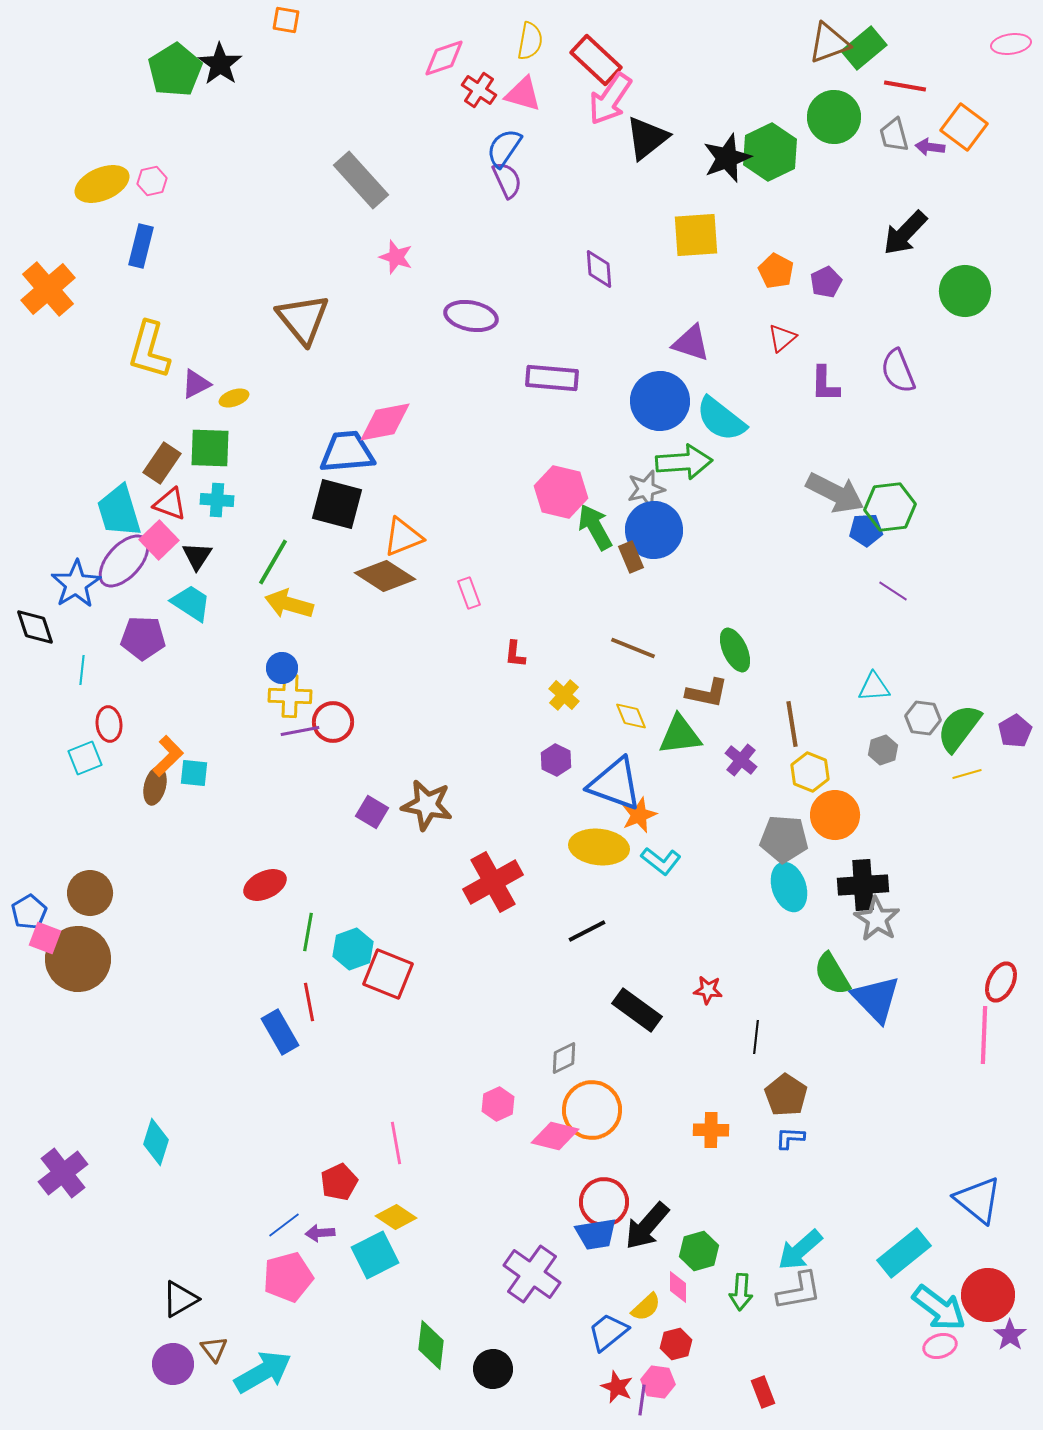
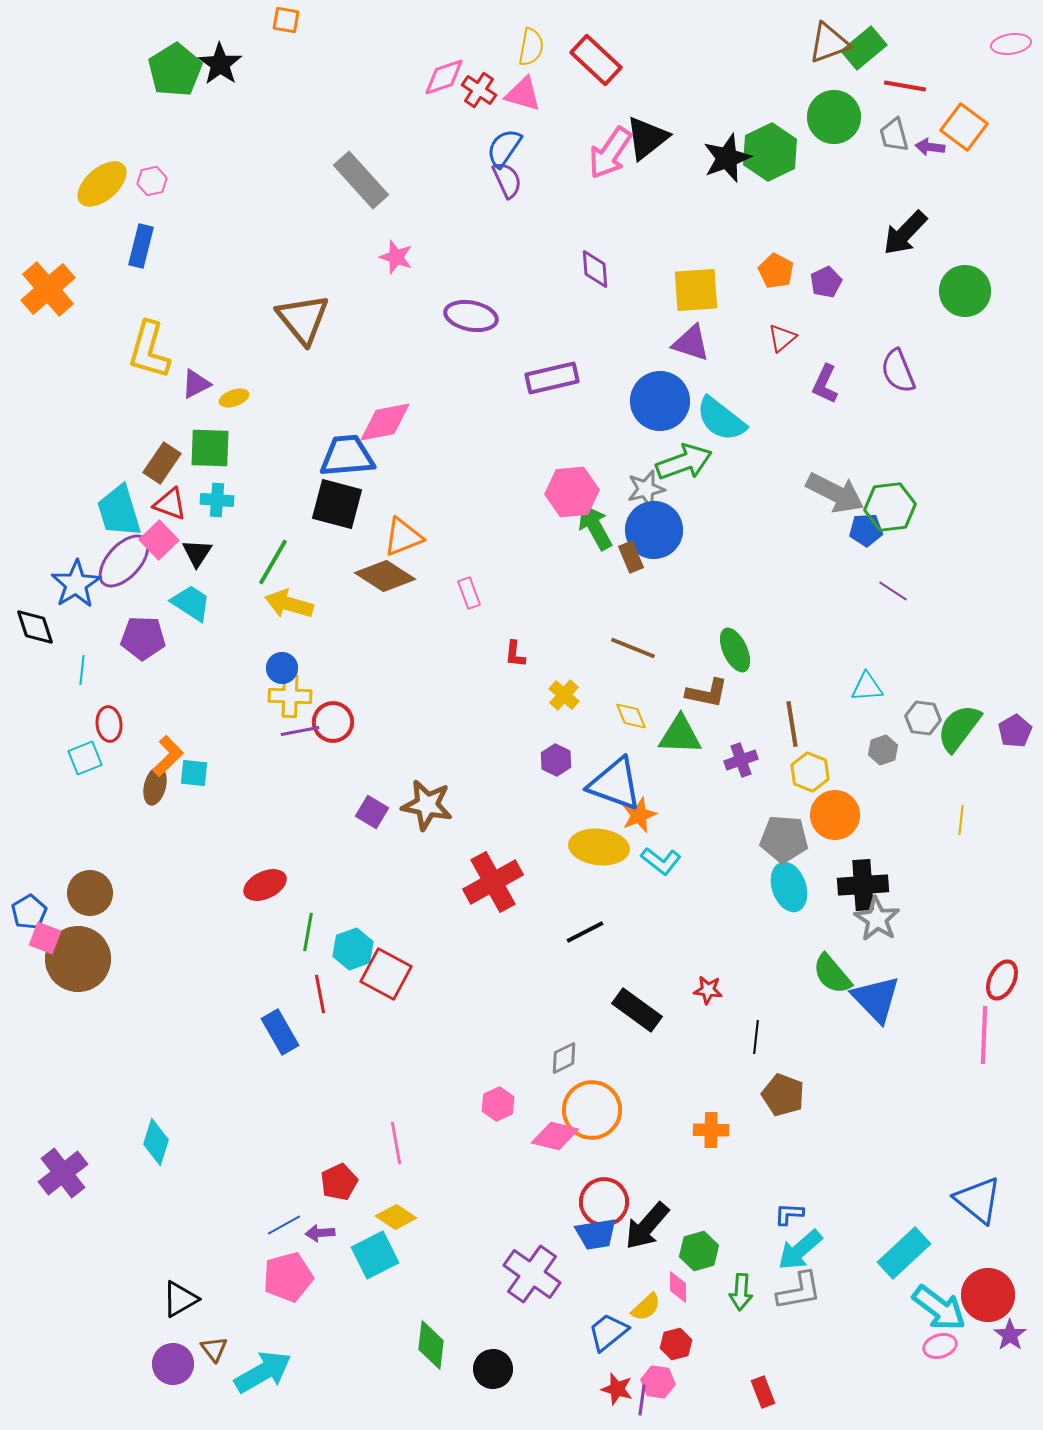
yellow semicircle at (530, 41): moved 1 px right, 6 px down
pink diamond at (444, 58): moved 19 px down
pink arrow at (610, 99): moved 54 px down
yellow ellipse at (102, 184): rotated 18 degrees counterclockwise
yellow square at (696, 235): moved 55 px down
purple diamond at (599, 269): moved 4 px left
purple rectangle at (552, 378): rotated 18 degrees counterclockwise
purple L-shape at (825, 384): rotated 24 degrees clockwise
blue trapezoid at (347, 452): moved 4 px down
green arrow at (684, 462): rotated 16 degrees counterclockwise
pink hexagon at (561, 492): moved 11 px right; rotated 18 degrees counterclockwise
black triangle at (197, 556): moved 3 px up
cyan triangle at (874, 687): moved 7 px left
green triangle at (680, 735): rotated 9 degrees clockwise
purple cross at (741, 760): rotated 32 degrees clockwise
yellow line at (967, 774): moved 6 px left, 46 px down; rotated 68 degrees counterclockwise
black line at (587, 931): moved 2 px left, 1 px down
red square at (388, 974): moved 2 px left; rotated 6 degrees clockwise
green semicircle at (832, 974): rotated 9 degrees counterclockwise
red ellipse at (1001, 982): moved 1 px right, 2 px up
red line at (309, 1002): moved 11 px right, 8 px up
brown pentagon at (786, 1095): moved 3 px left; rotated 12 degrees counterclockwise
blue L-shape at (790, 1138): moved 1 px left, 76 px down
blue line at (284, 1225): rotated 8 degrees clockwise
cyan rectangle at (904, 1253): rotated 4 degrees counterclockwise
red star at (617, 1387): moved 2 px down; rotated 8 degrees counterclockwise
